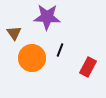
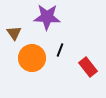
red rectangle: rotated 66 degrees counterclockwise
